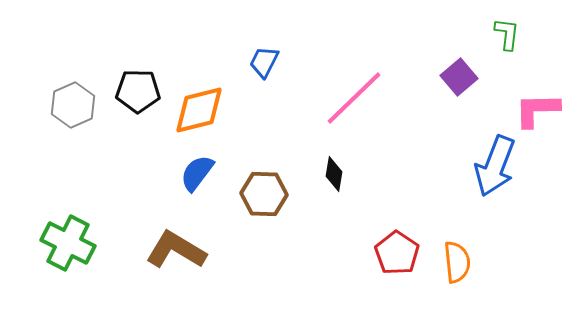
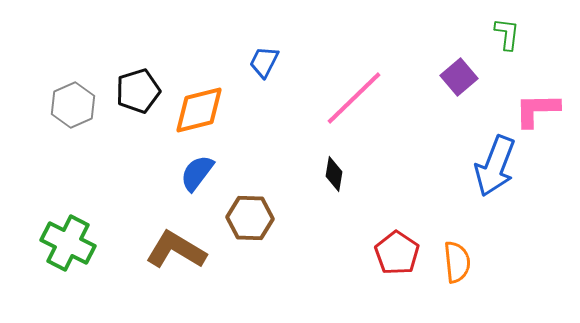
black pentagon: rotated 18 degrees counterclockwise
brown hexagon: moved 14 px left, 24 px down
